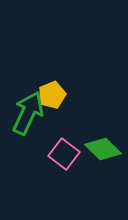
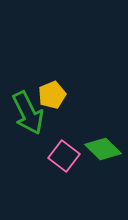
green arrow: rotated 129 degrees clockwise
pink square: moved 2 px down
